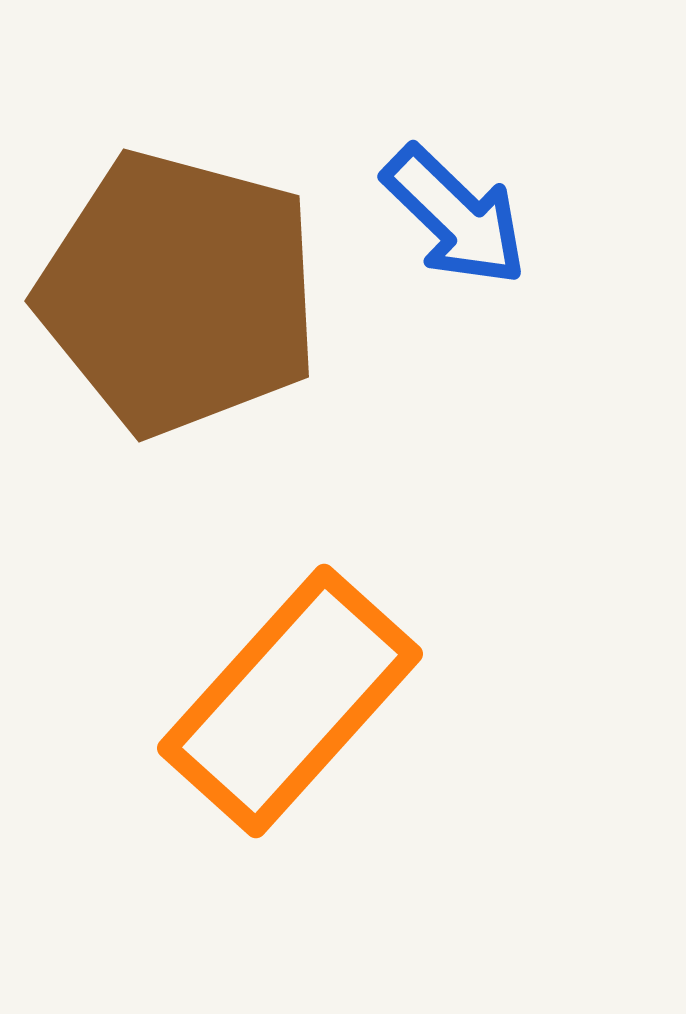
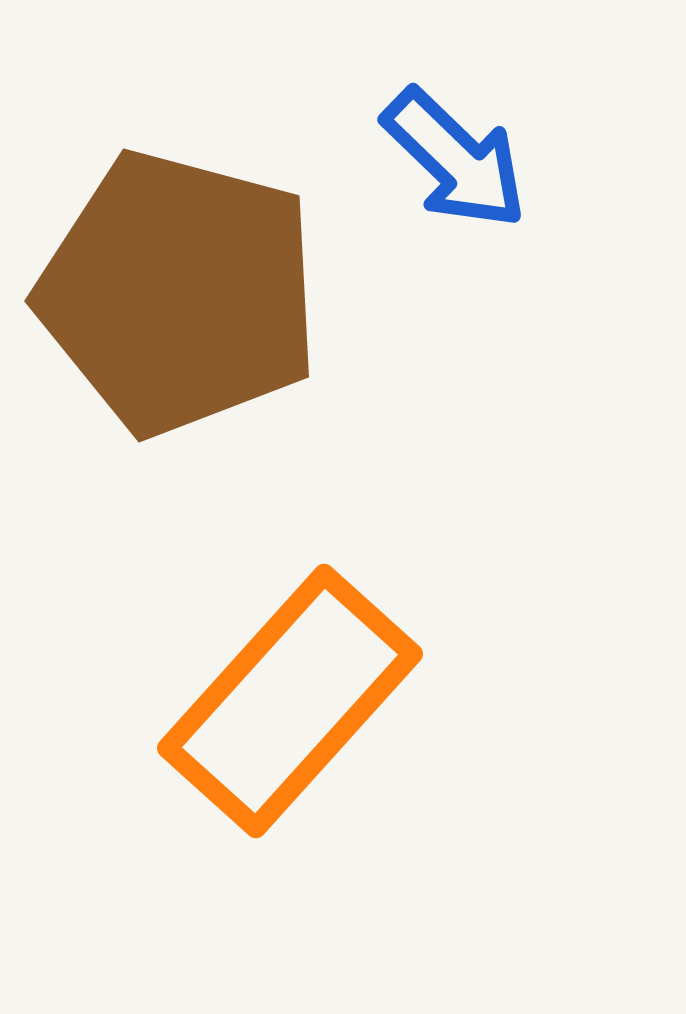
blue arrow: moved 57 px up
